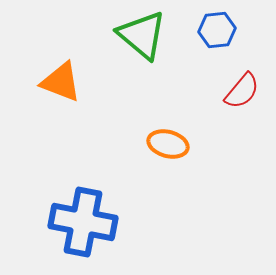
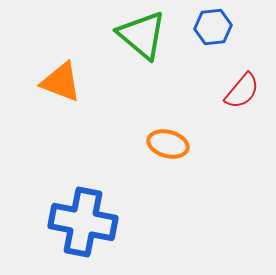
blue hexagon: moved 4 px left, 3 px up
